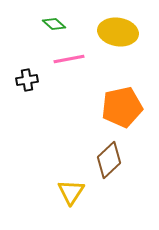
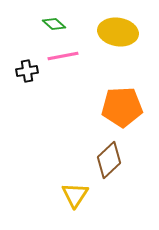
pink line: moved 6 px left, 3 px up
black cross: moved 9 px up
orange pentagon: rotated 9 degrees clockwise
yellow triangle: moved 4 px right, 3 px down
